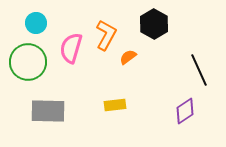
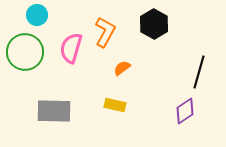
cyan circle: moved 1 px right, 8 px up
orange L-shape: moved 1 px left, 3 px up
orange semicircle: moved 6 px left, 11 px down
green circle: moved 3 px left, 10 px up
black line: moved 2 px down; rotated 40 degrees clockwise
yellow rectangle: rotated 20 degrees clockwise
gray rectangle: moved 6 px right
